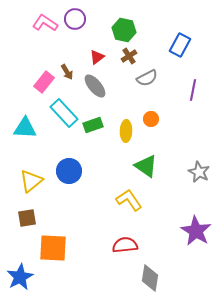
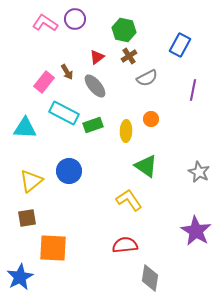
cyan rectangle: rotated 20 degrees counterclockwise
